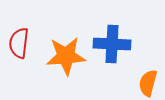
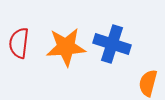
blue cross: rotated 15 degrees clockwise
orange star: moved 9 px up
